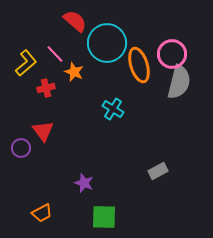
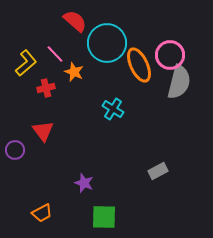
pink circle: moved 2 px left, 1 px down
orange ellipse: rotated 8 degrees counterclockwise
purple circle: moved 6 px left, 2 px down
